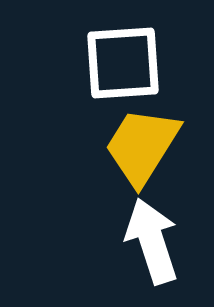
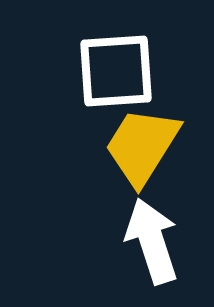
white square: moved 7 px left, 8 px down
